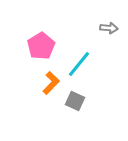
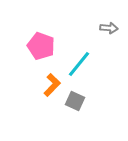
pink pentagon: rotated 20 degrees counterclockwise
orange L-shape: moved 1 px right, 2 px down
